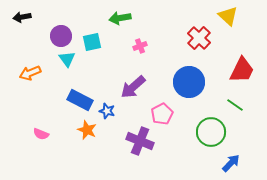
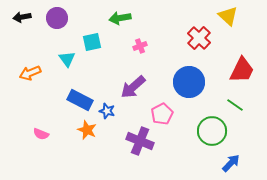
purple circle: moved 4 px left, 18 px up
green circle: moved 1 px right, 1 px up
